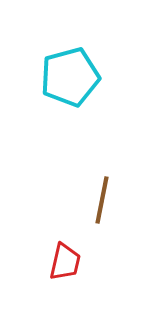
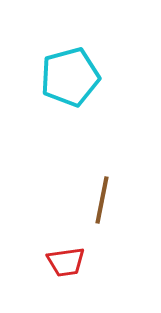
red trapezoid: moved 1 px right; rotated 69 degrees clockwise
